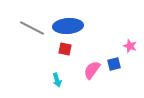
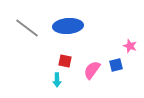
gray line: moved 5 px left; rotated 10 degrees clockwise
red square: moved 12 px down
blue square: moved 2 px right, 1 px down
cyan arrow: rotated 16 degrees clockwise
